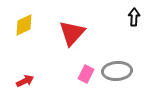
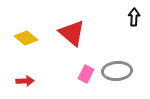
yellow diamond: moved 2 px right, 13 px down; rotated 65 degrees clockwise
red triangle: rotated 32 degrees counterclockwise
red arrow: rotated 24 degrees clockwise
